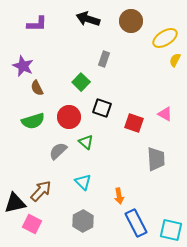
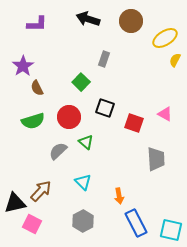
purple star: rotated 15 degrees clockwise
black square: moved 3 px right
